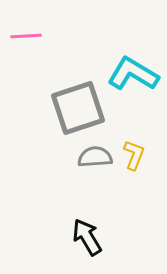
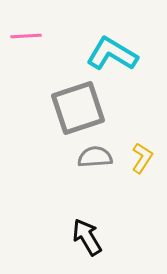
cyan L-shape: moved 21 px left, 20 px up
yellow L-shape: moved 8 px right, 3 px down; rotated 12 degrees clockwise
